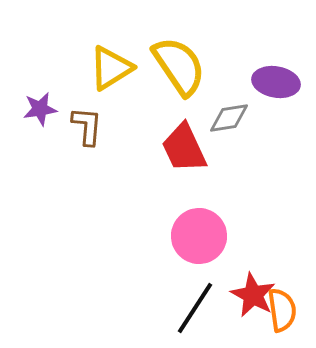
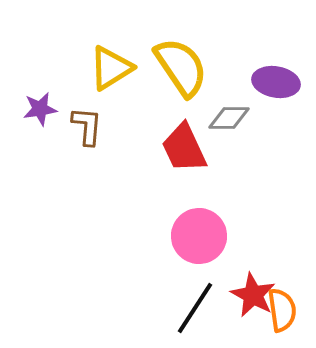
yellow semicircle: moved 2 px right, 1 px down
gray diamond: rotated 9 degrees clockwise
